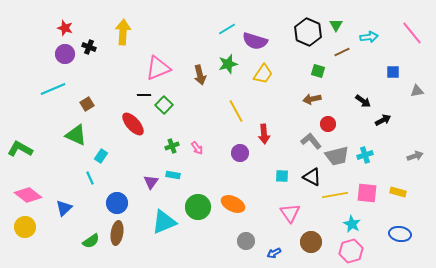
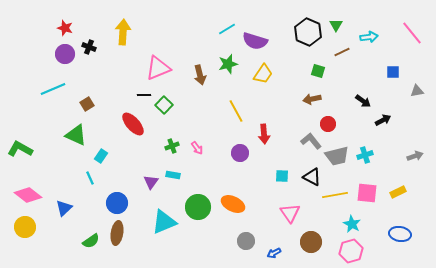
yellow rectangle at (398, 192): rotated 42 degrees counterclockwise
